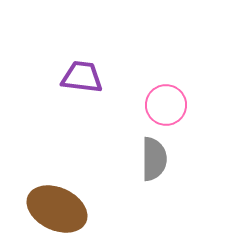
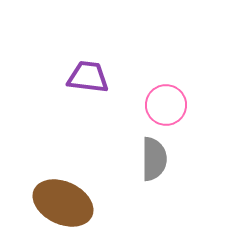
purple trapezoid: moved 6 px right
brown ellipse: moved 6 px right, 6 px up
